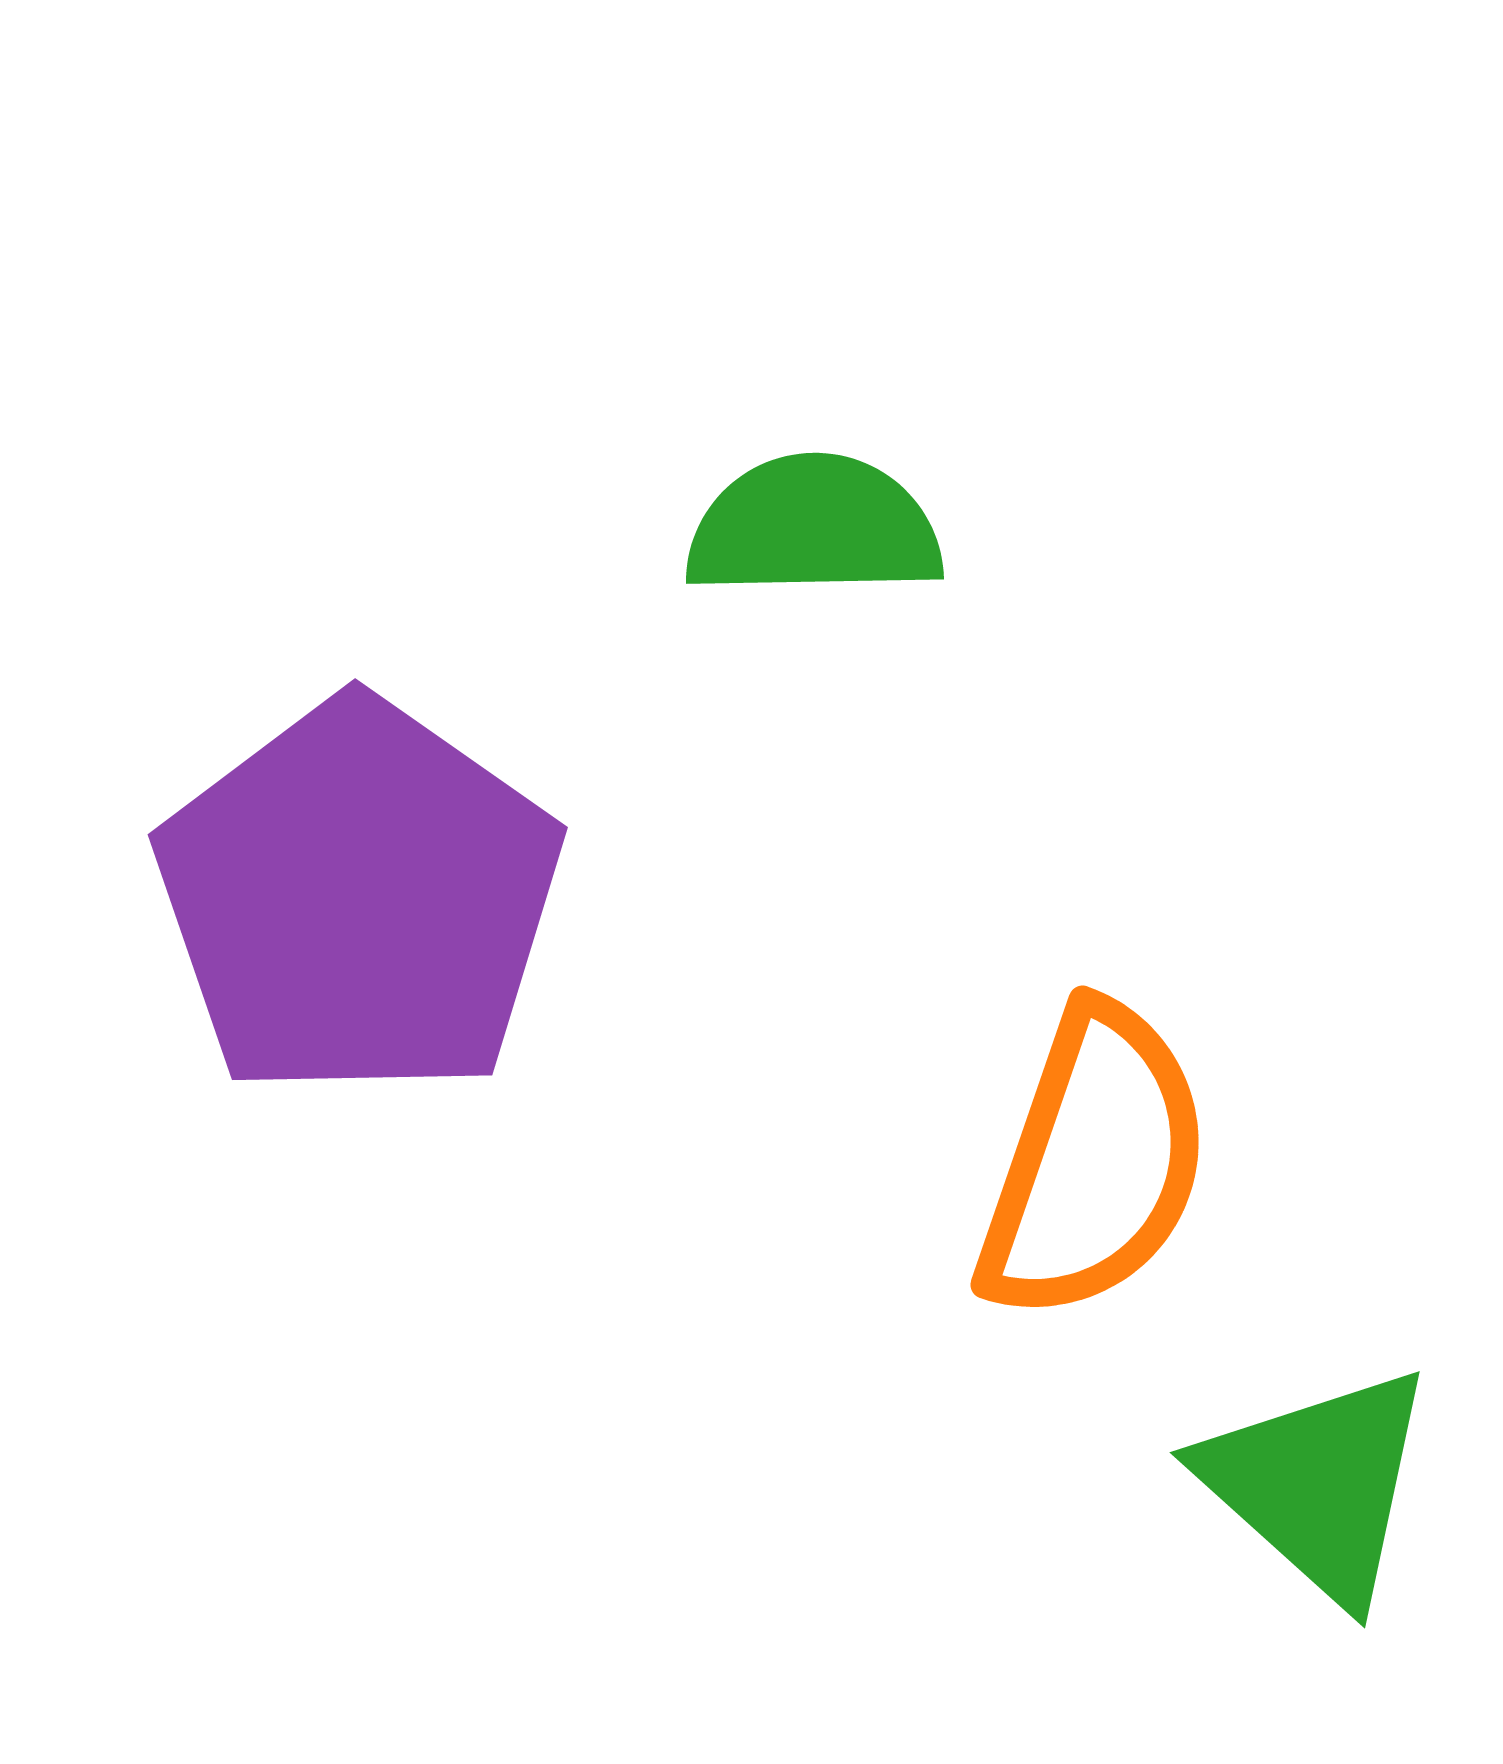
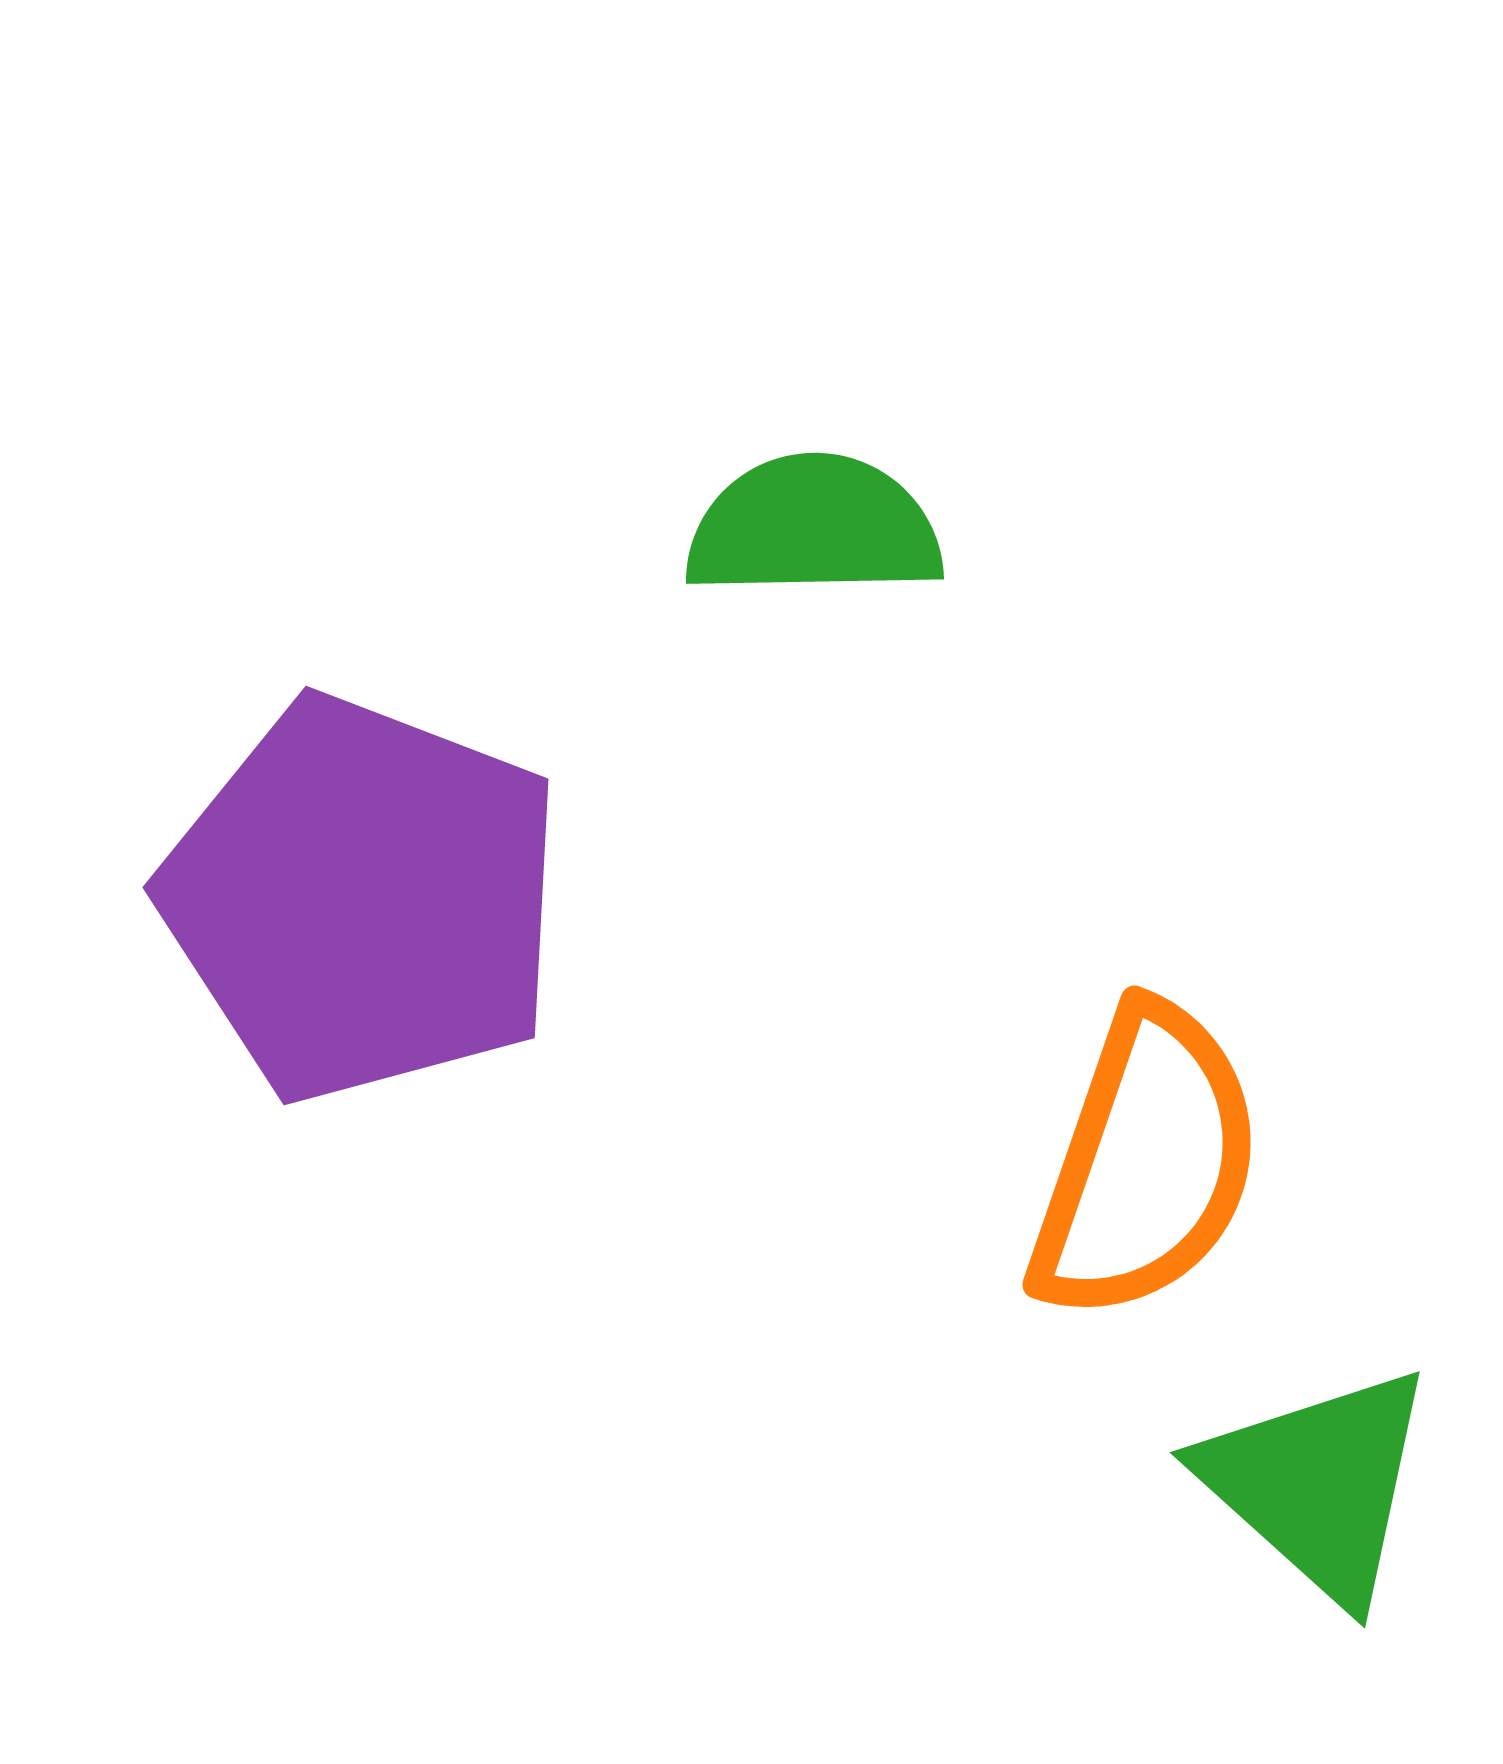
purple pentagon: moved 4 px right; rotated 14 degrees counterclockwise
orange semicircle: moved 52 px right
